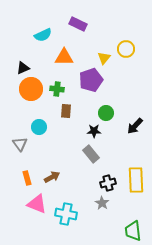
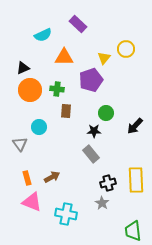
purple rectangle: rotated 18 degrees clockwise
orange circle: moved 1 px left, 1 px down
pink triangle: moved 5 px left, 2 px up
